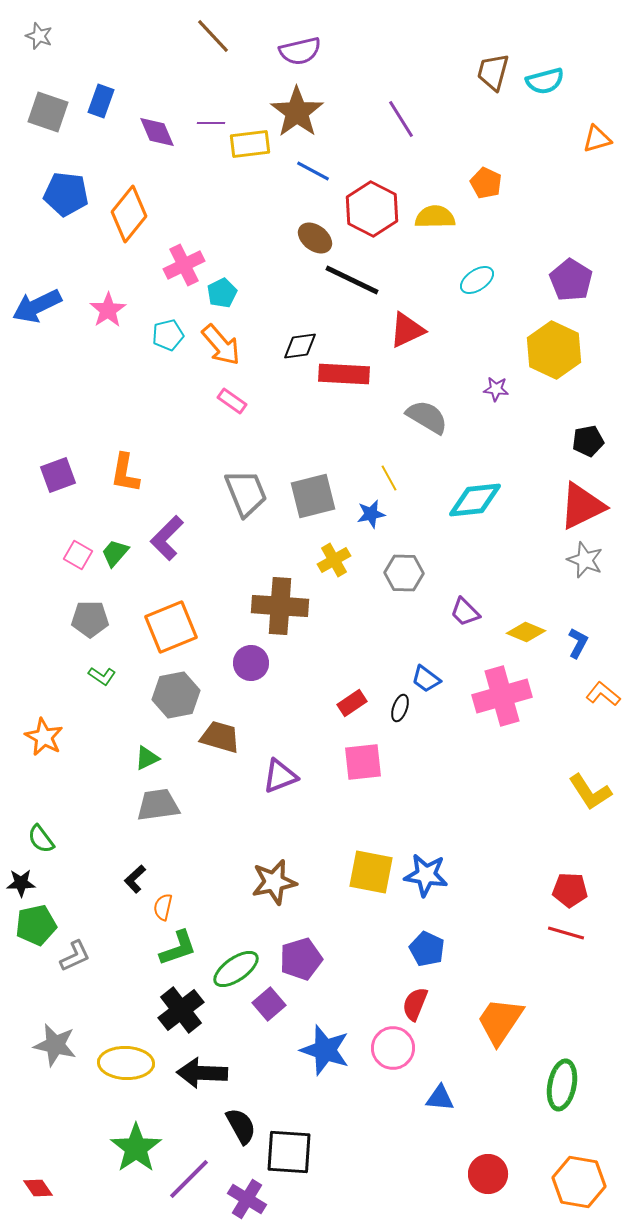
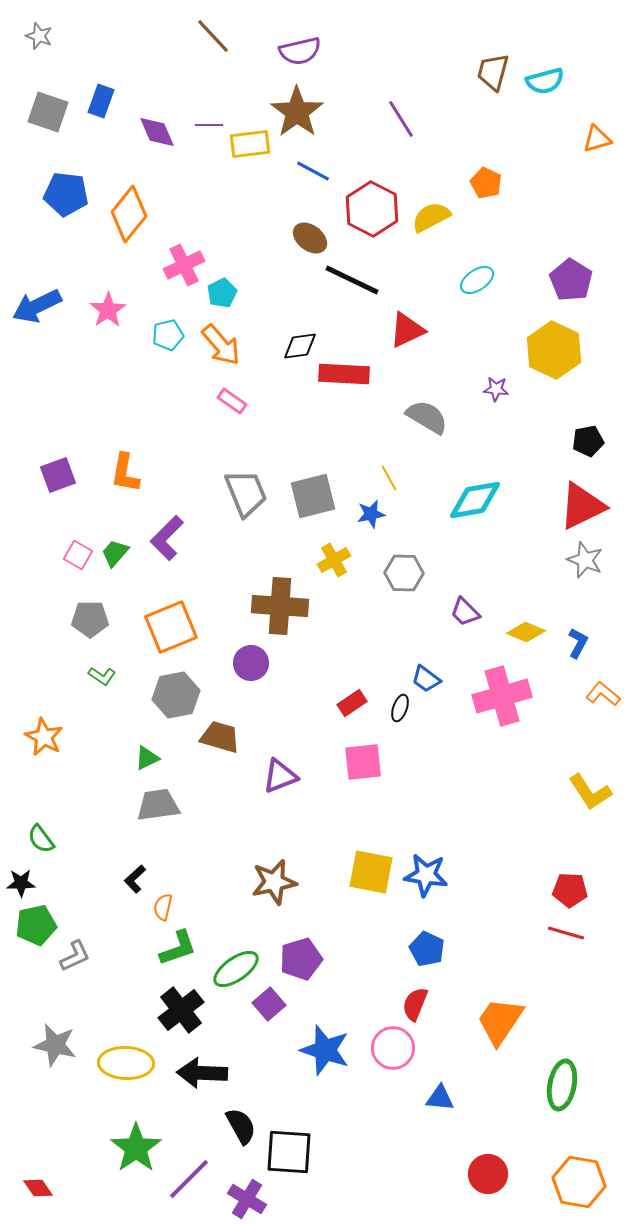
purple line at (211, 123): moved 2 px left, 2 px down
yellow semicircle at (435, 217): moved 4 px left; rotated 27 degrees counterclockwise
brown ellipse at (315, 238): moved 5 px left
cyan diamond at (475, 500): rotated 4 degrees counterclockwise
